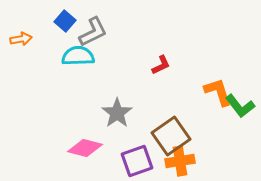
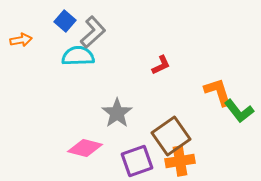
gray L-shape: rotated 16 degrees counterclockwise
orange arrow: moved 1 px down
green L-shape: moved 1 px left, 5 px down
